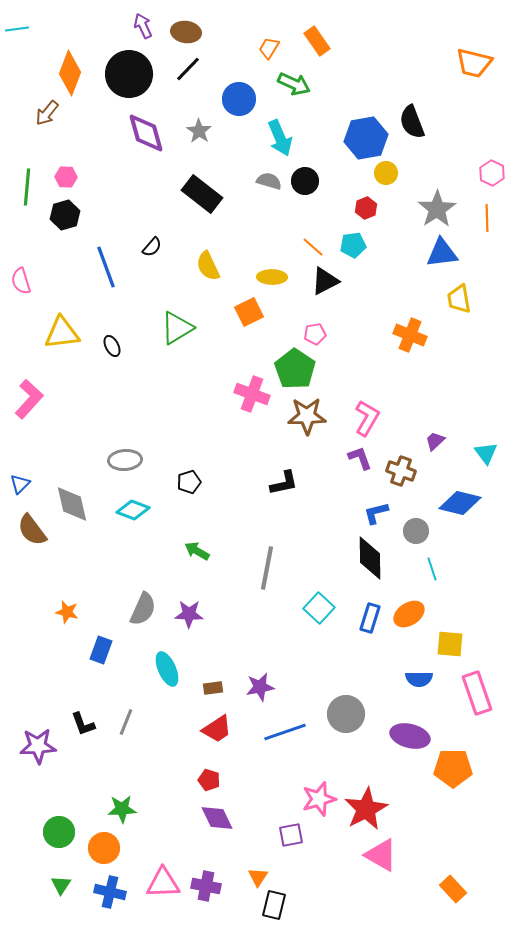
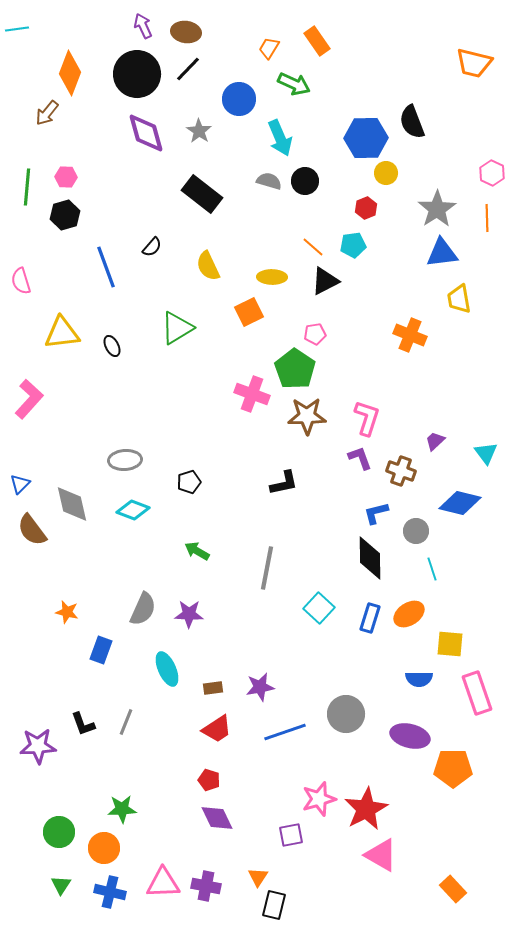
black circle at (129, 74): moved 8 px right
blue hexagon at (366, 138): rotated 9 degrees clockwise
pink L-shape at (367, 418): rotated 12 degrees counterclockwise
